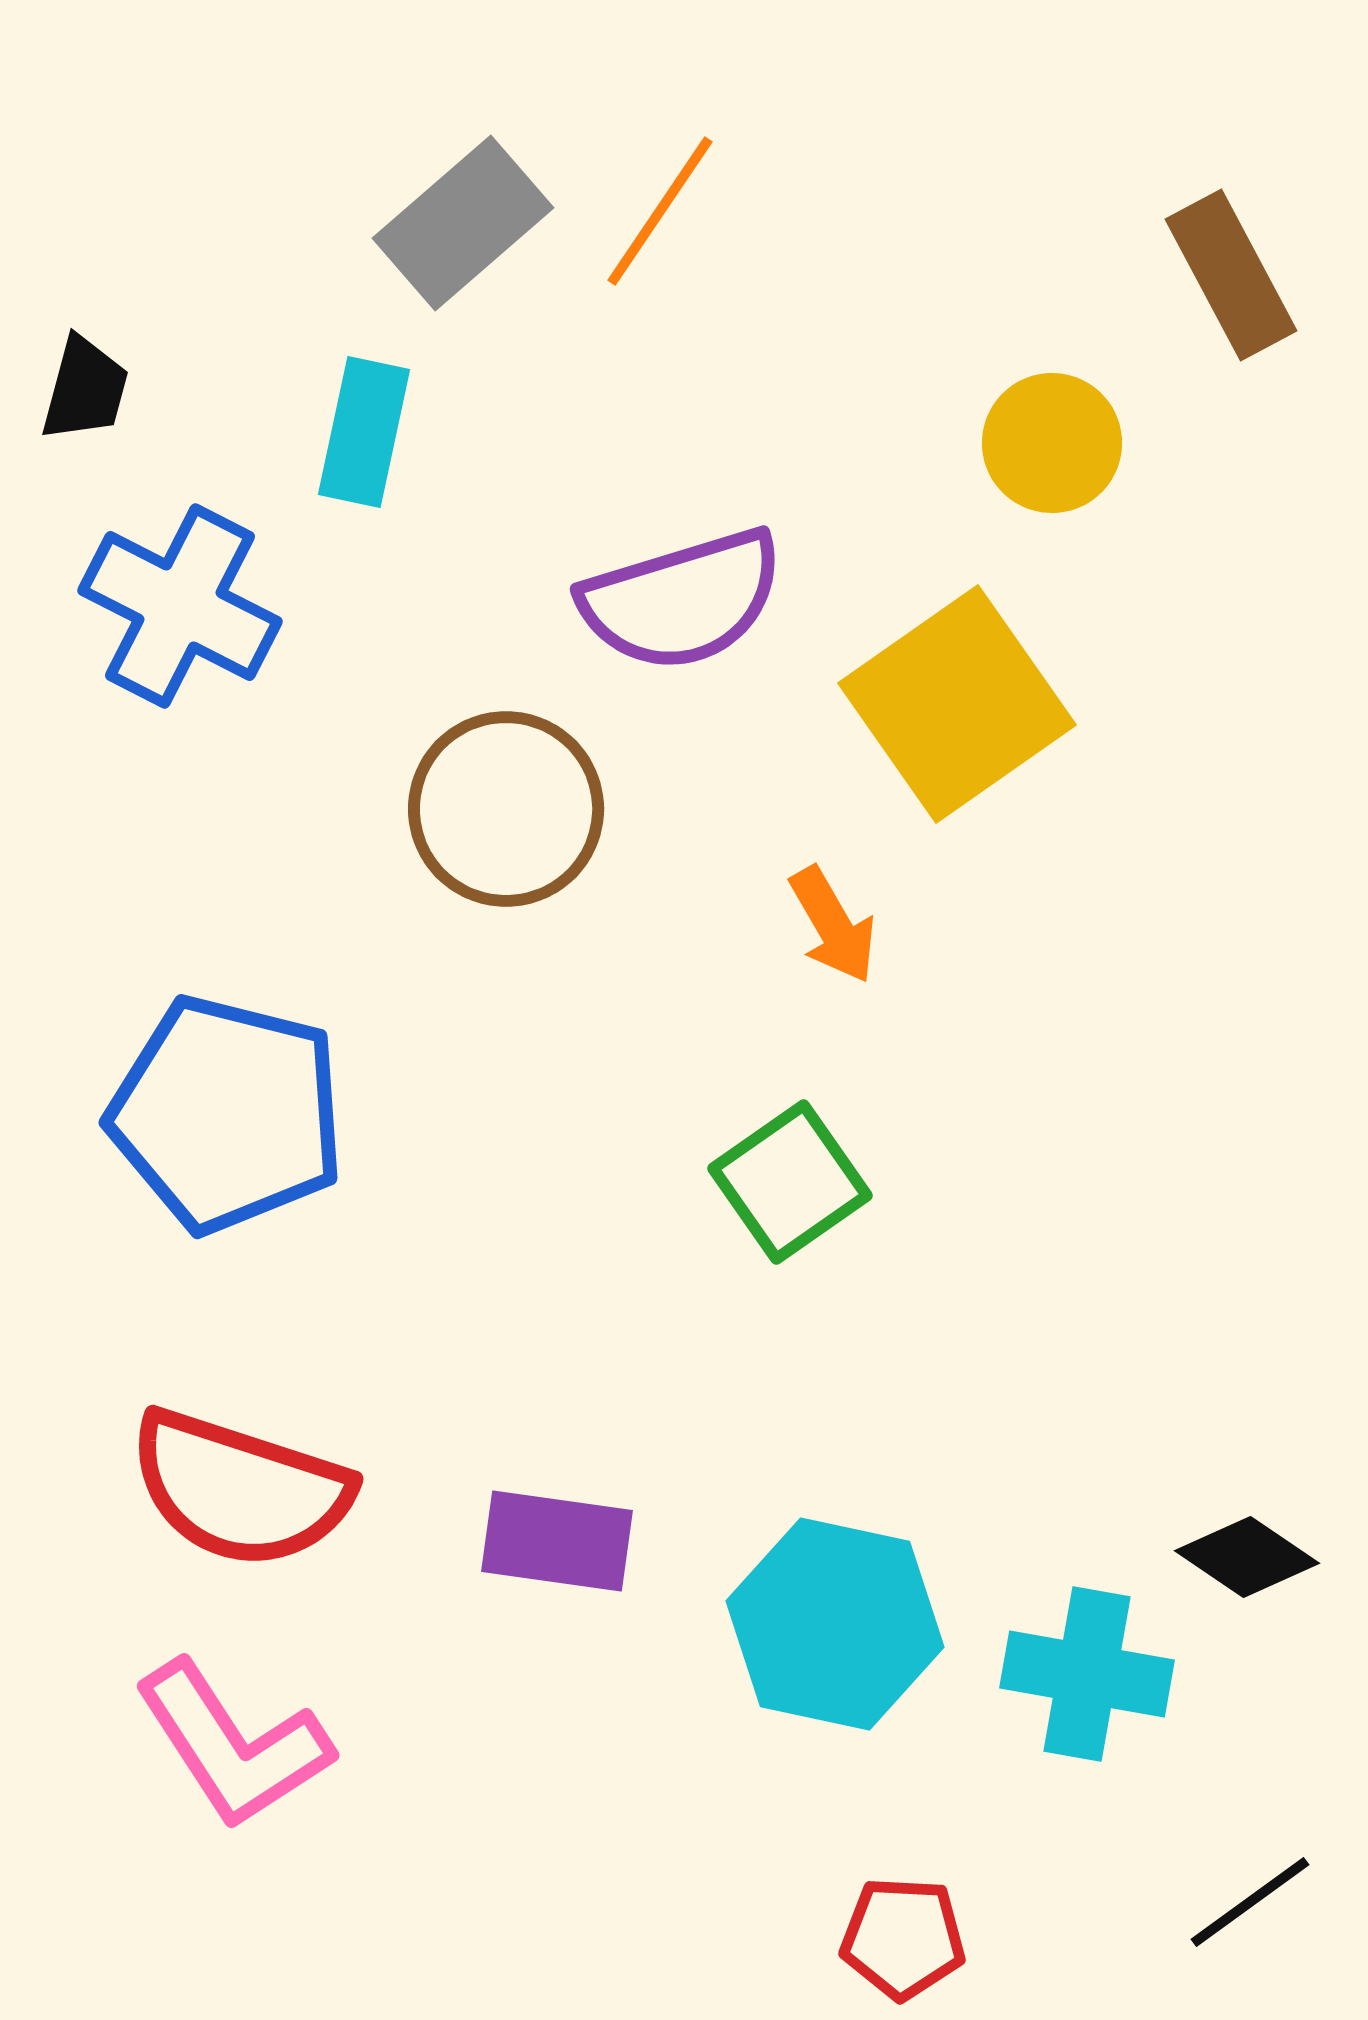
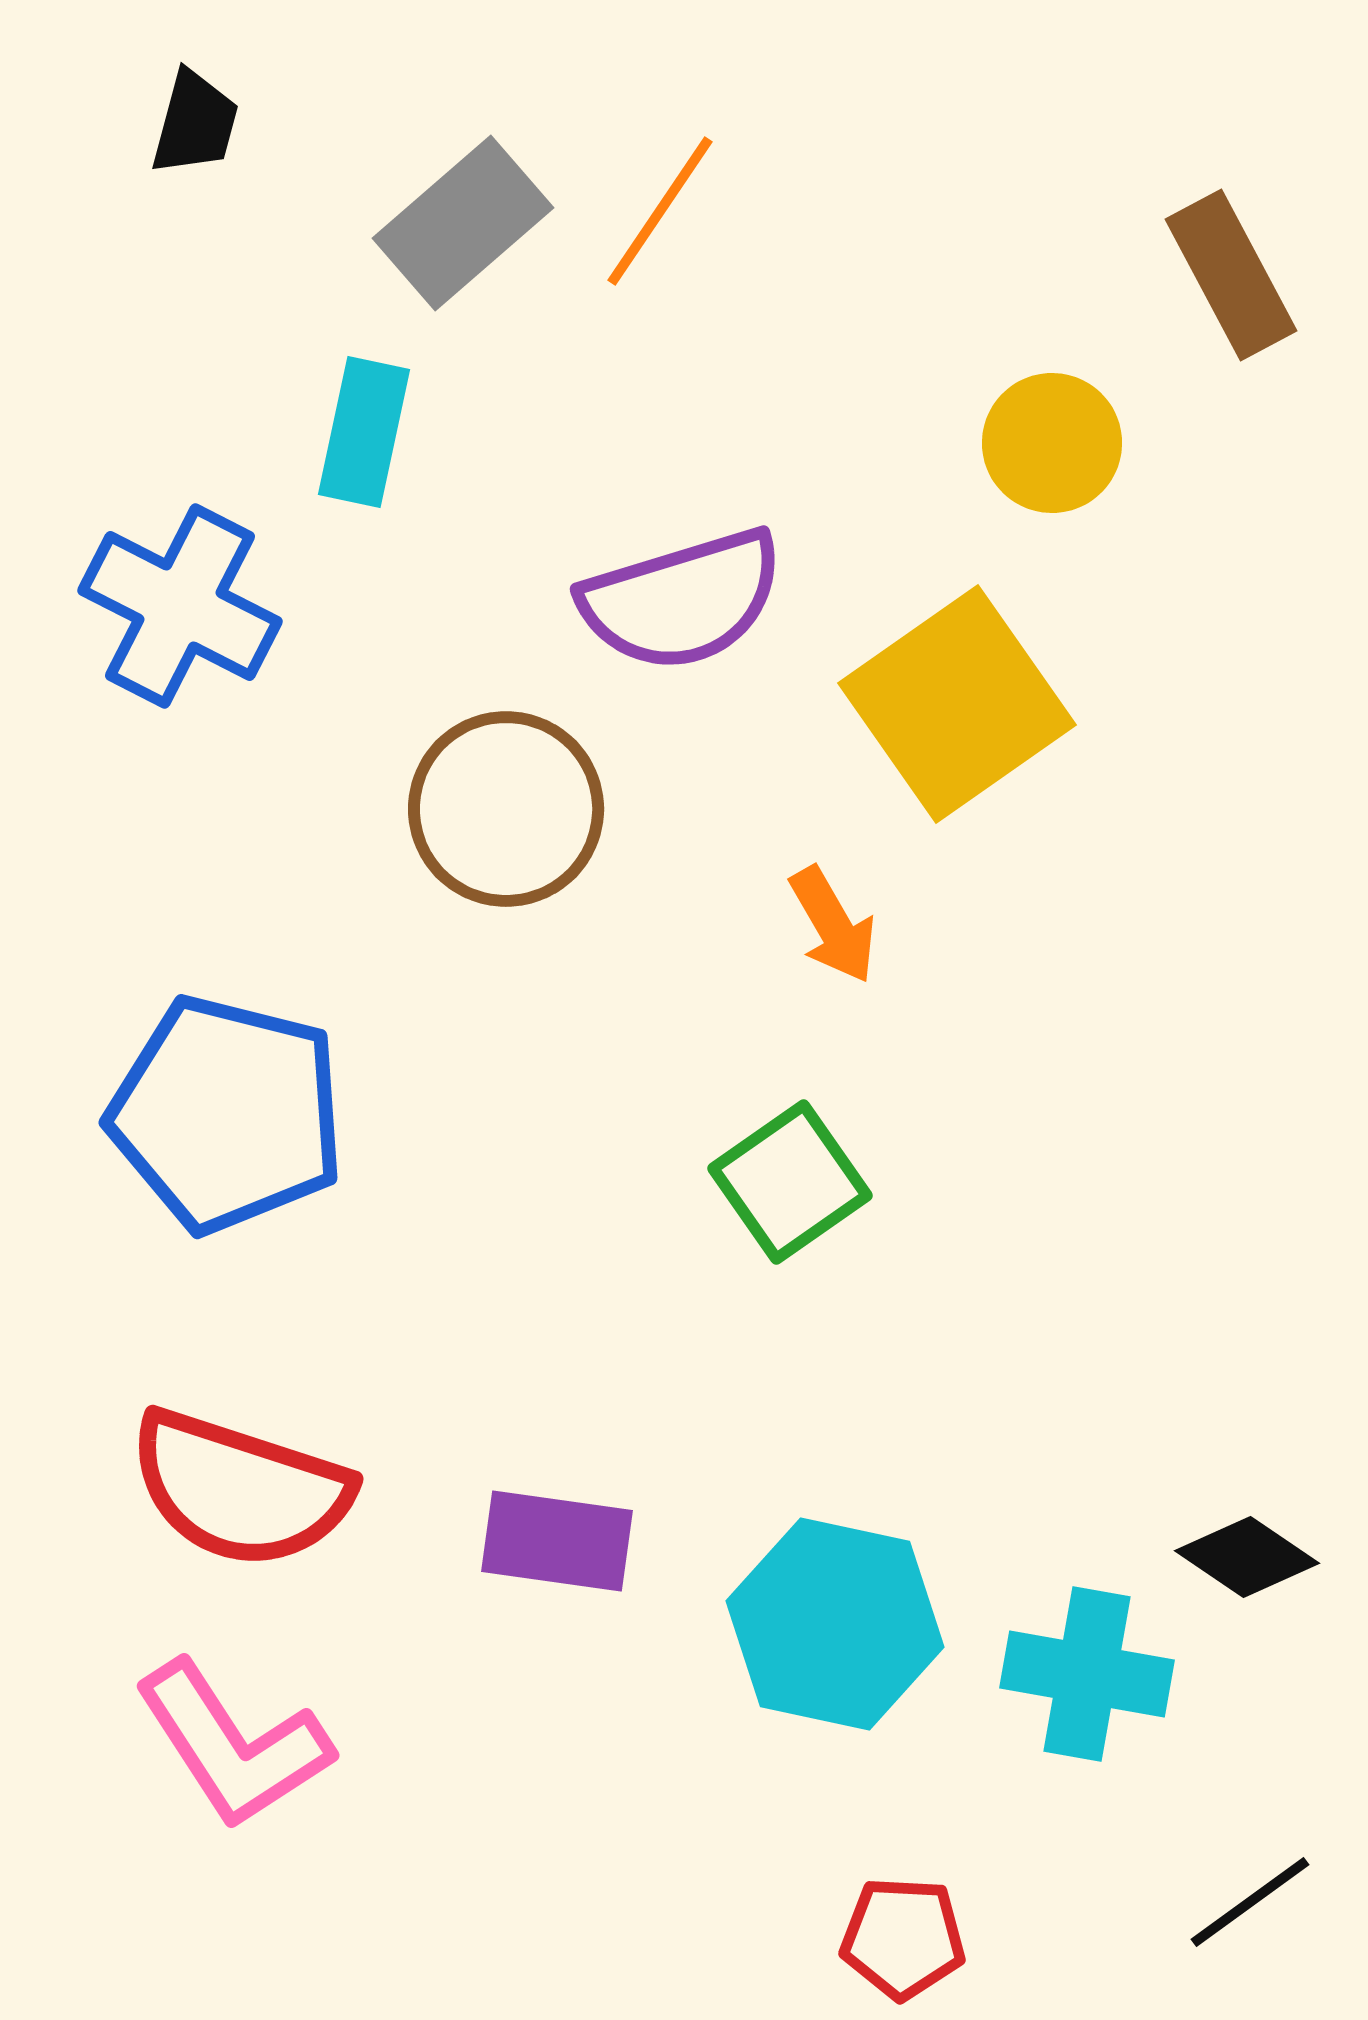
black trapezoid: moved 110 px right, 266 px up
